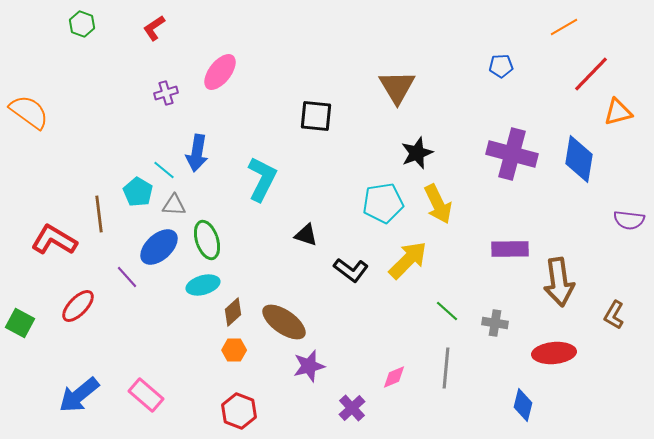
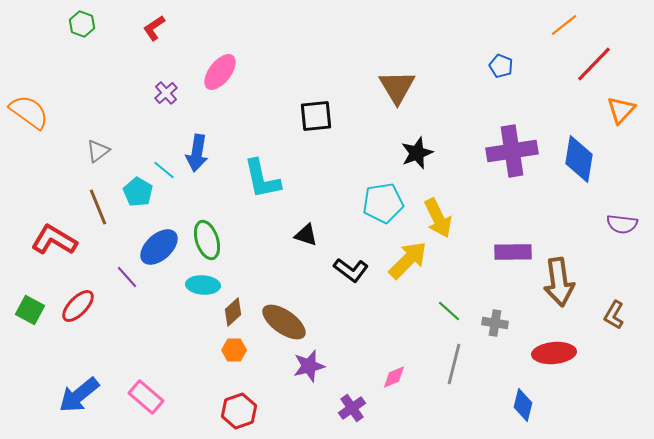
orange line at (564, 27): moved 2 px up; rotated 8 degrees counterclockwise
blue pentagon at (501, 66): rotated 25 degrees clockwise
red line at (591, 74): moved 3 px right, 10 px up
purple cross at (166, 93): rotated 25 degrees counterclockwise
orange triangle at (618, 112): moved 3 px right, 2 px up; rotated 32 degrees counterclockwise
black square at (316, 116): rotated 12 degrees counterclockwise
purple cross at (512, 154): moved 3 px up; rotated 24 degrees counterclockwise
cyan L-shape at (262, 179): rotated 141 degrees clockwise
yellow arrow at (438, 204): moved 14 px down
gray triangle at (174, 205): moved 76 px left, 54 px up; rotated 40 degrees counterclockwise
brown line at (99, 214): moved 1 px left, 7 px up; rotated 15 degrees counterclockwise
purple semicircle at (629, 220): moved 7 px left, 4 px down
purple rectangle at (510, 249): moved 3 px right, 3 px down
cyan ellipse at (203, 285): rotated 20 degrees clockwise
green line at (447, 311): moved 2 px right
green square at (20, 323): moved 10 px right, 13 px up
gray line at (446, 368): moved 8 px right, 4 px up; rotated 9 degrees clockwise
pink rectangle at (146, 395): moved 2 px down
purple cross at (352, 408): rotated 8 degrees clockwise
red hexagon at (239, 411): rotated 20 degrees clockwise
